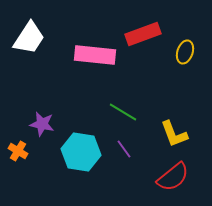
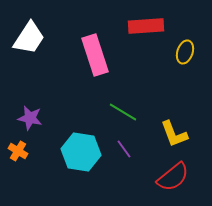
red rectangle: moved 3 px right, 8 px up; rotated 16 degrees clockwise
pink rectangle: rotated 66 degrees clockwise
purple star: moved 12 px left, 6 px up
